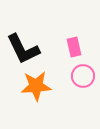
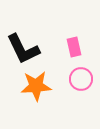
pink circle: moved 2 px left, 3 px down
